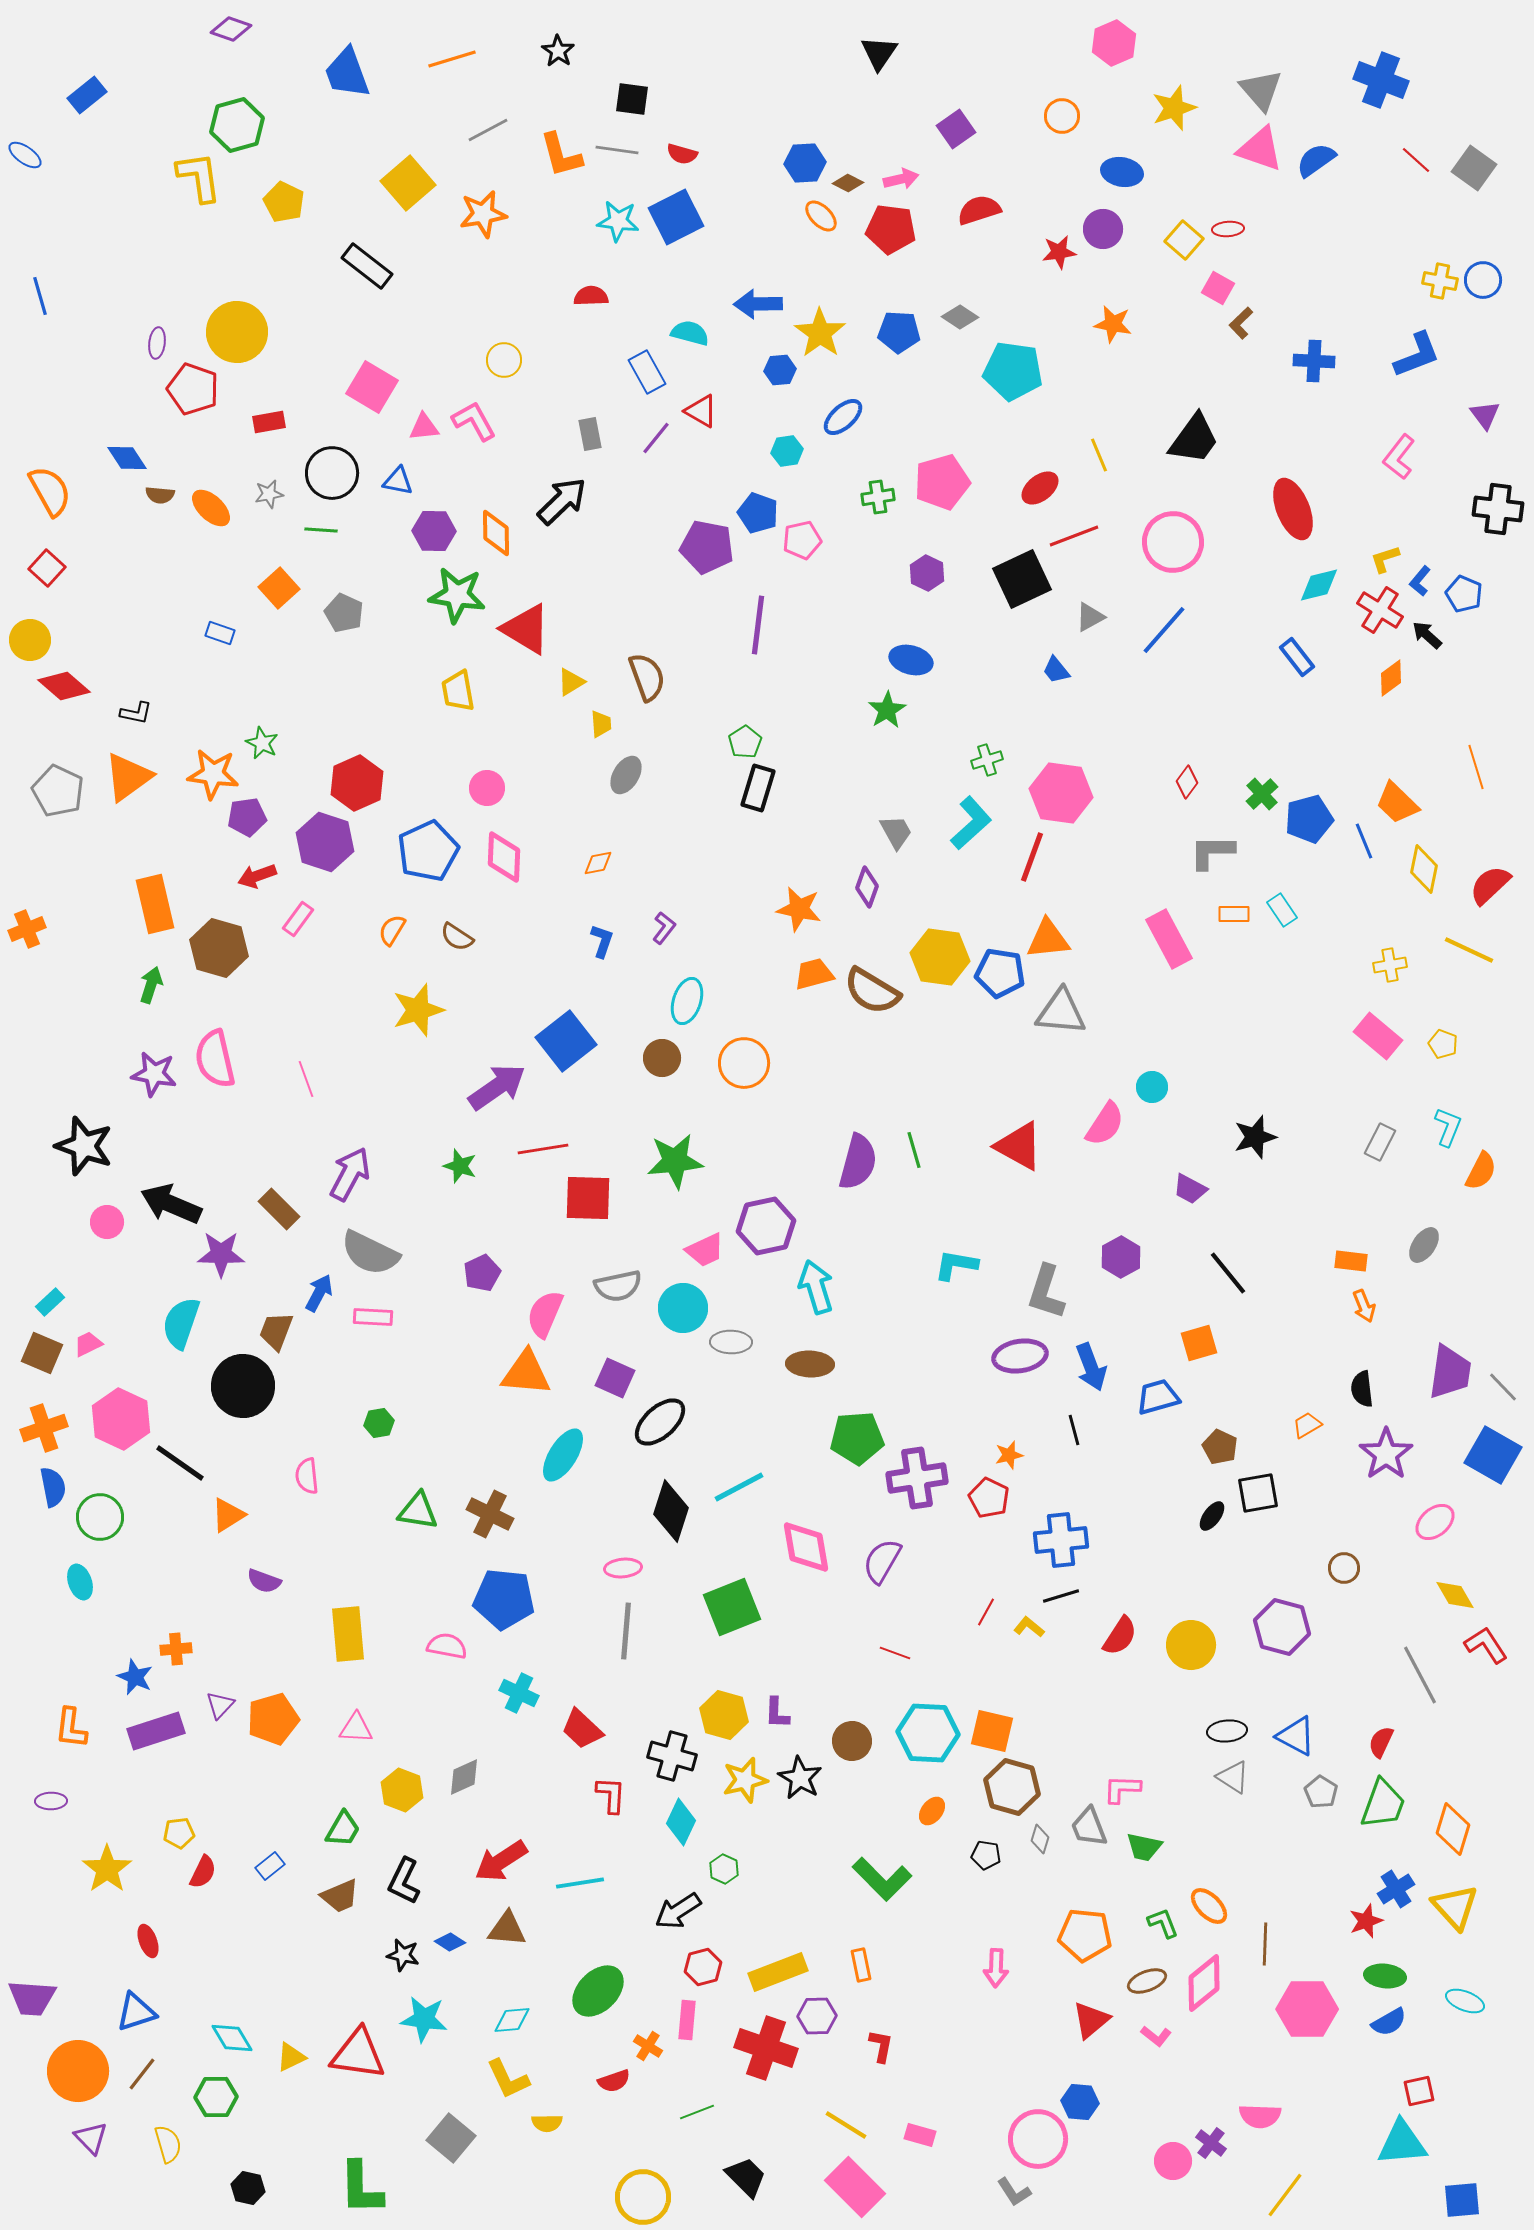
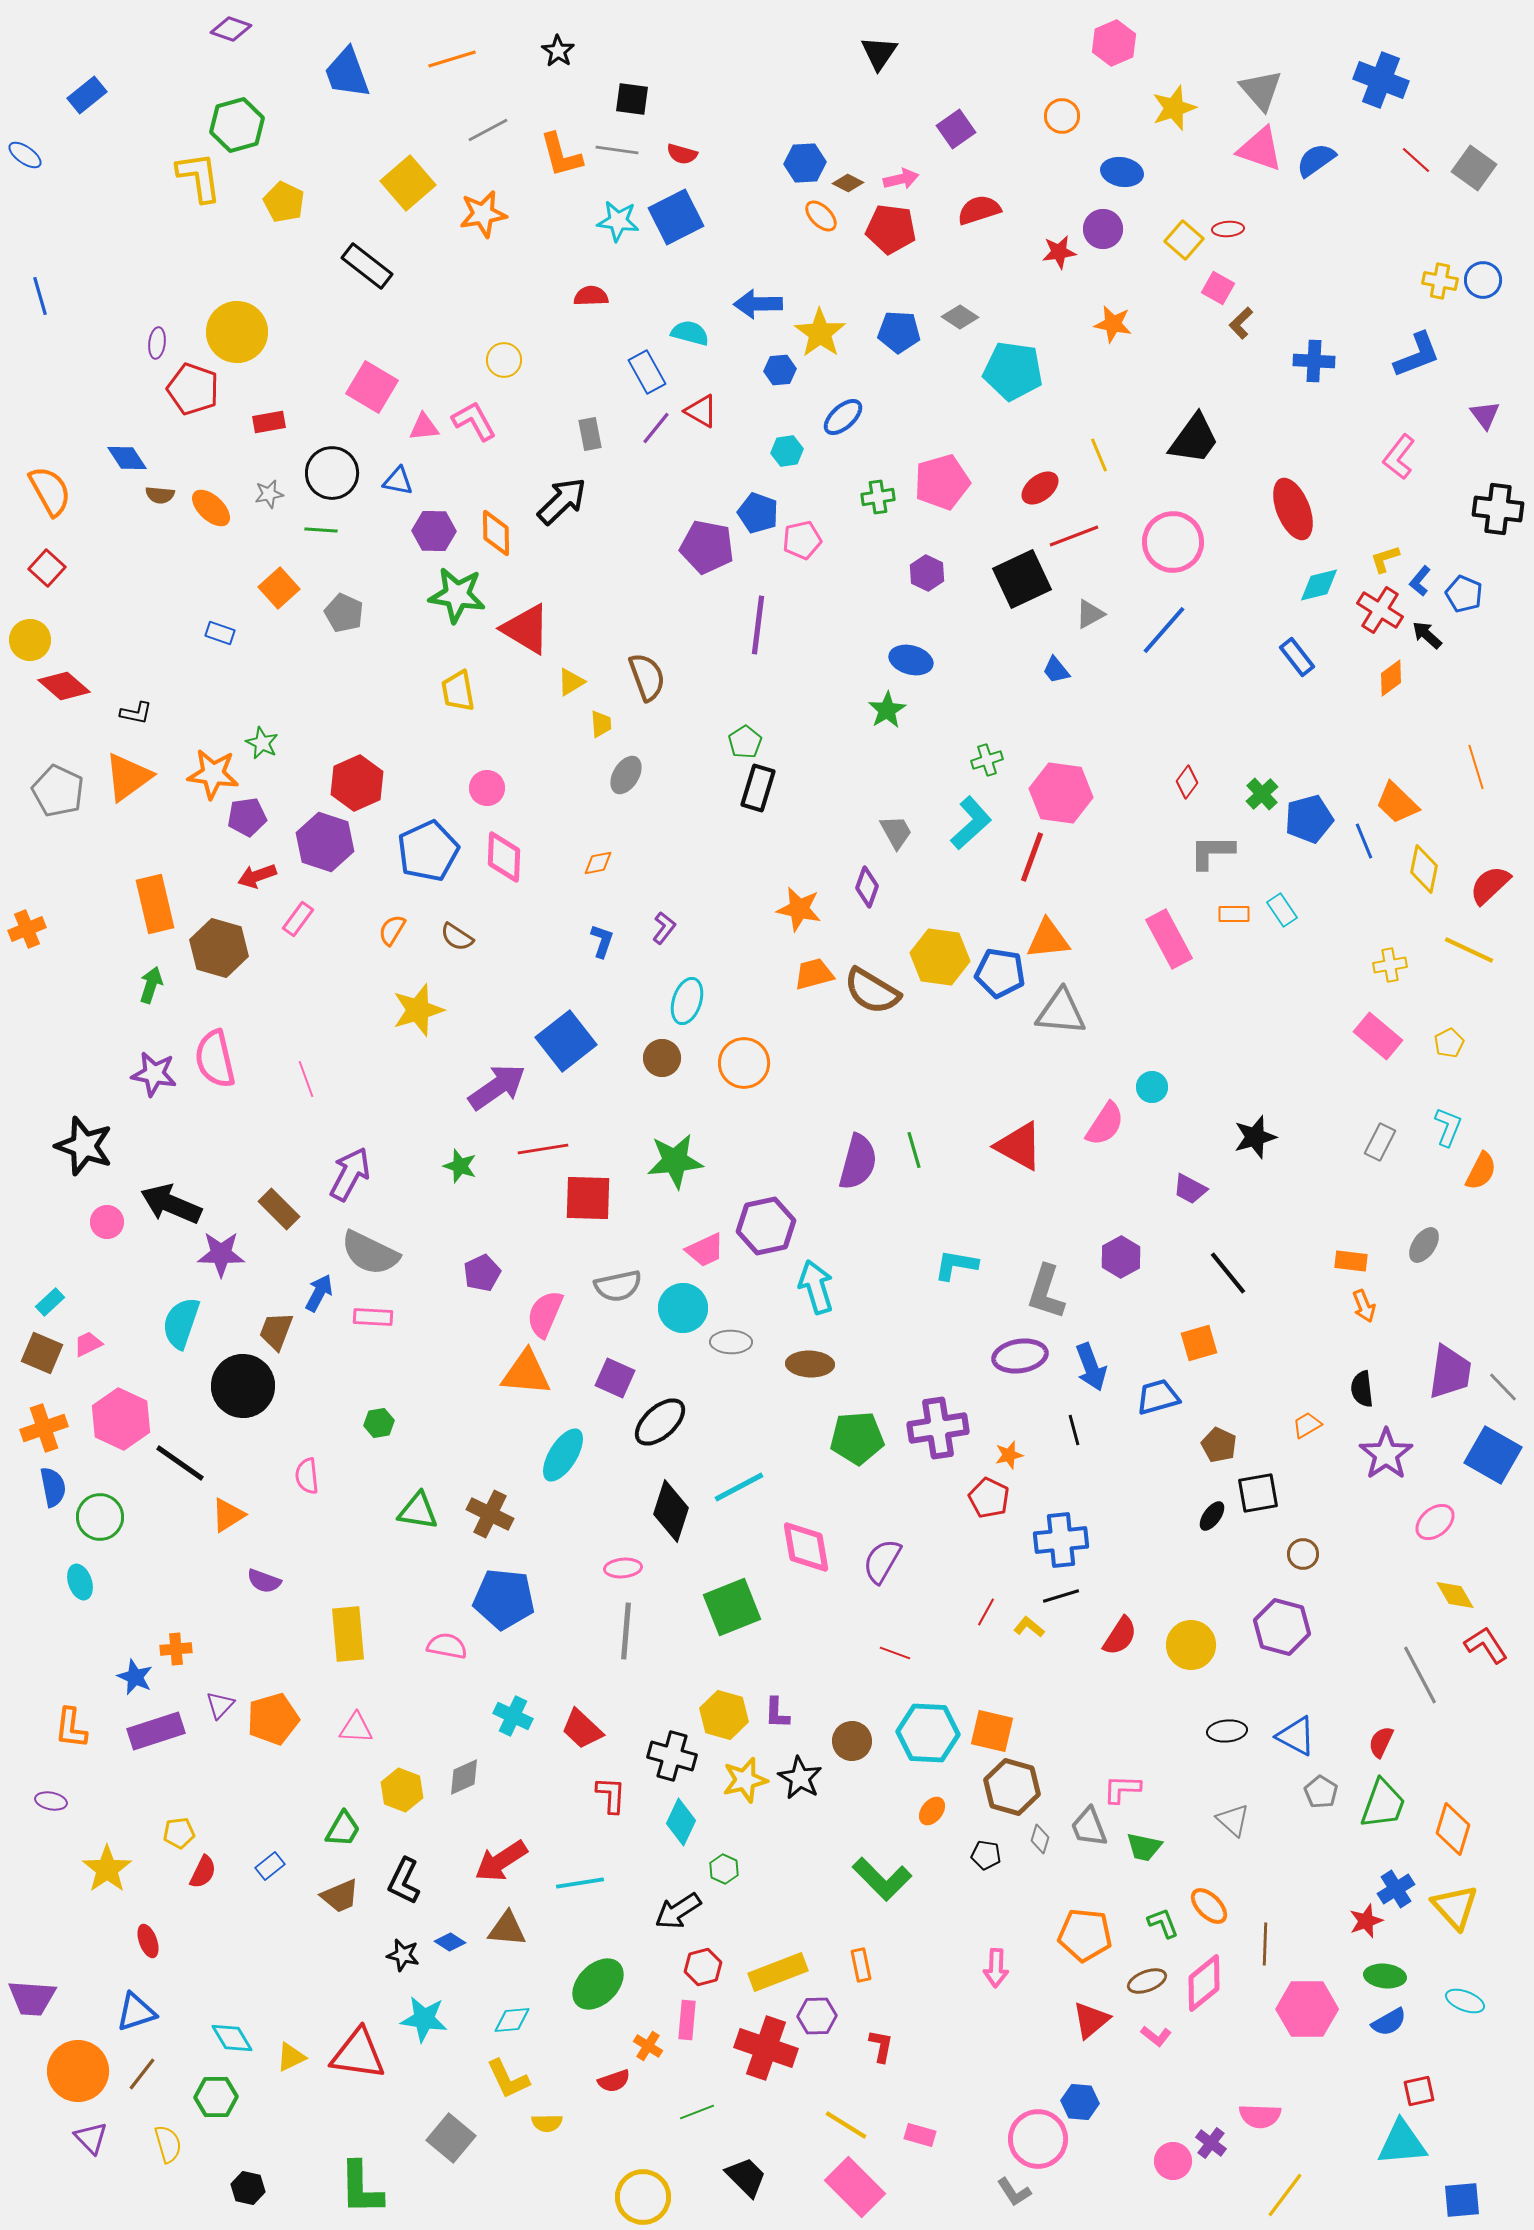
purple line at (656, 438): moved 10 px up
gray triangle at (1090, 617): moved 3 px up
yellow pentagon at (1443, 1044): moved 6 px right, 1 px up; rotated 24 degrees clockwise
brown pentagon at (1220, 1447): moved 1 px left, 2 px up
purple cross at (917, 1478): moved 21 px right, 50 px up
brown circle at (1344, 1568): moved 41 px left, 14 px up
cyan cross at (519, 1693): moved 6 px left, 23 px down
gray triangle at (1233, 1777): moved 43 px down; rotated 9 degrees clockwise
purple ellipse at (51, 1801): rotated 12 degrees clockwise
green ellipse at (598, 1991): moved 7 px up
